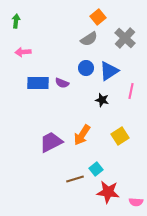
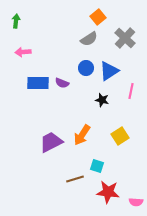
cyan square: moved 1 px right, 3 px up; rotated 32 degrees counterclockwise
